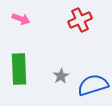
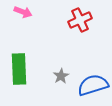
pink arrow: moved 2 px right, 7 px up
